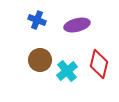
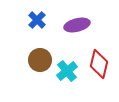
blue cross: rotated 24 degrees clockwise
